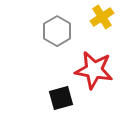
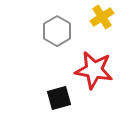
black square: moved 2 px left
